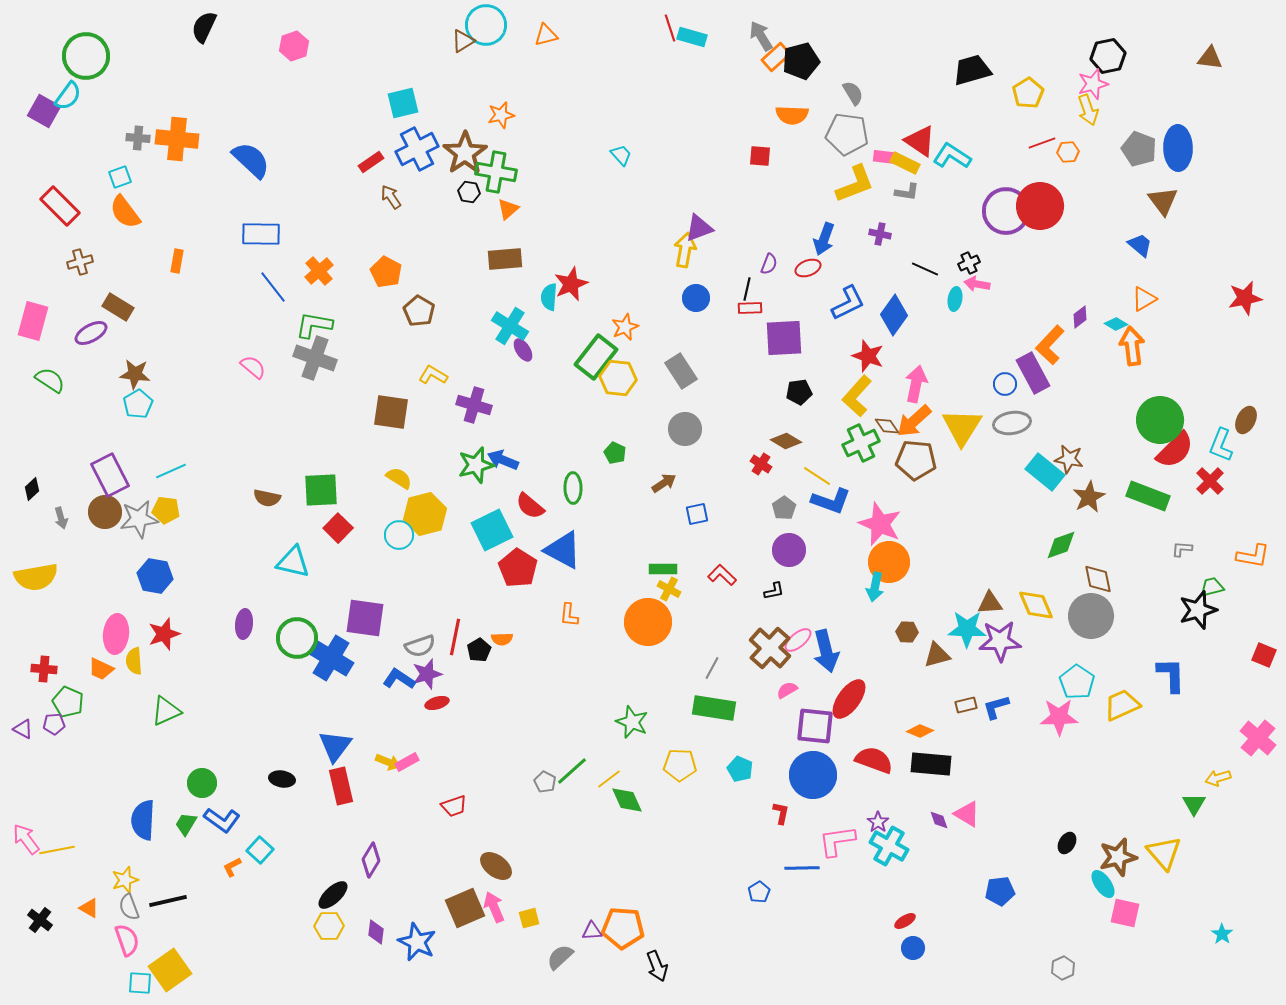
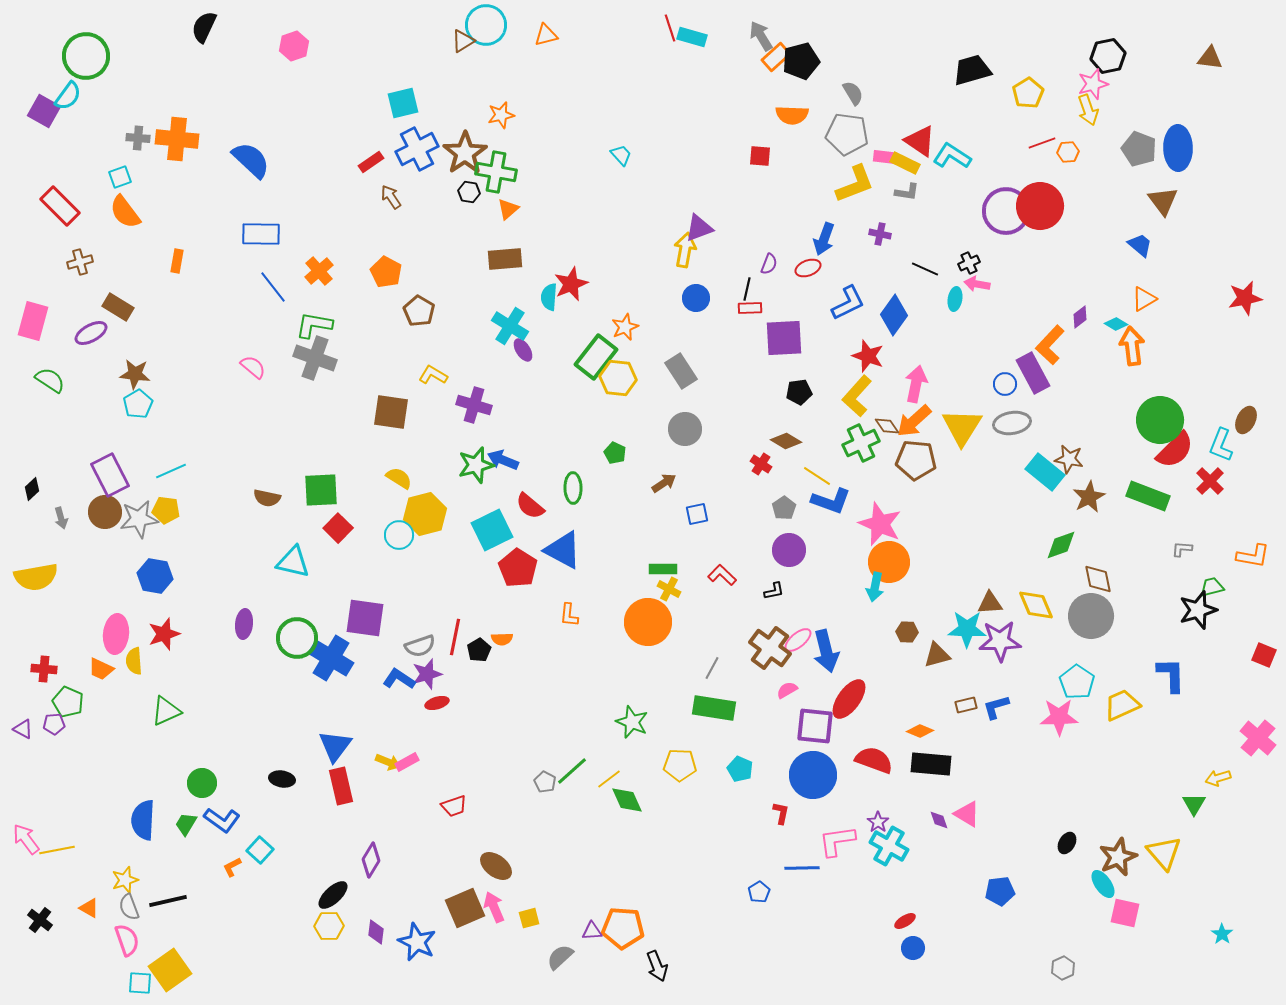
brown cross at (770, 648): rotated 6 degrees counterclockwise
brown star at (1118, 857): rotated 9 degrees counterclockwise
